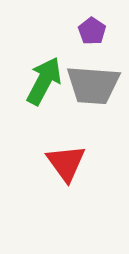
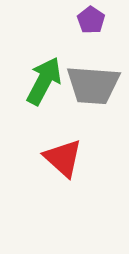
purple pentagon: moved 1 px left, 11 px up
red triangle: moved 3 px left, 5 px up; rotated 12 degrees counterclockwise
